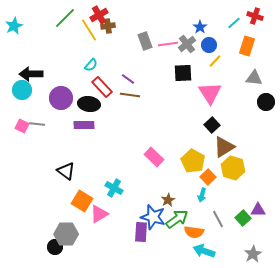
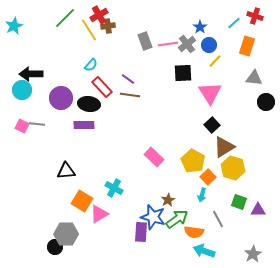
black triangle at (66, 171): rotated 42 degrees counterclockwise
green square at (243, 218): moved 4 px left, 16 px up; rotated 28 degrees counterclockwise
